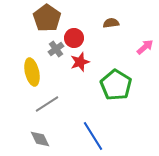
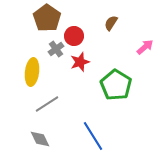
brown semicircle: rotated 49 degrees counterclockwise
red circle: moved 2 px up
yellow ellipse: rotated 20 degrees clockwise
